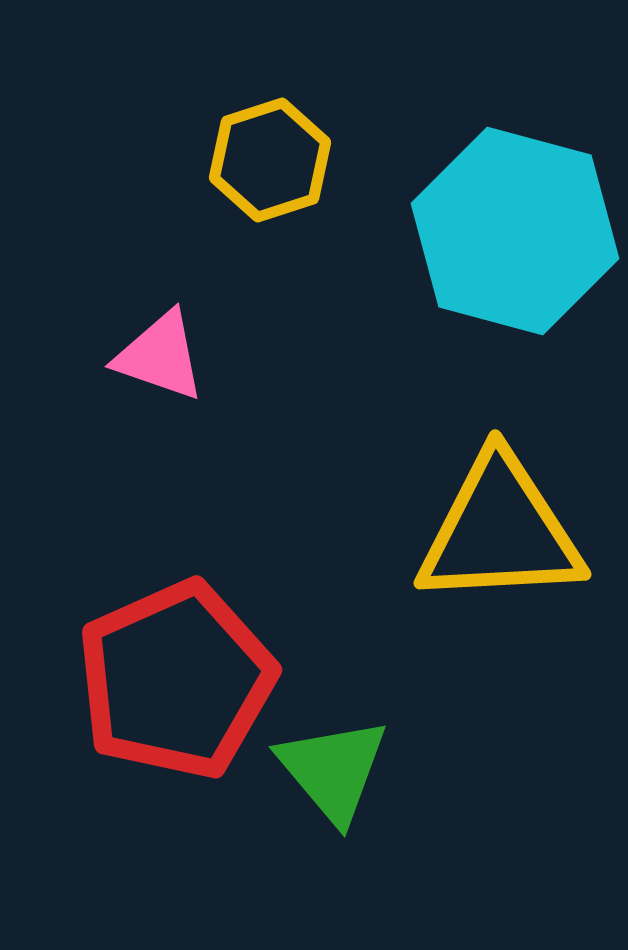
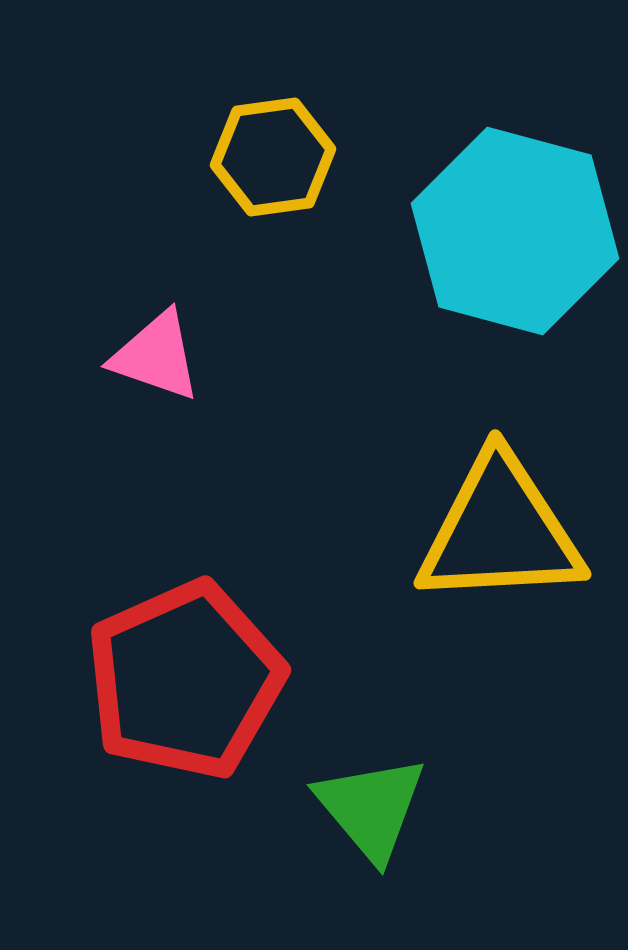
yellow hexagon: moved 3 px right, 3 px up; rotated 10 degrees clockwise
pink triangle: moved 4 px left
red pentagon: moved 9 px right
green triangle: moved 38 px right, 38 px down
